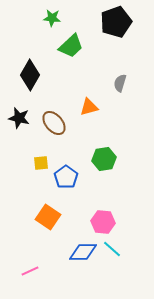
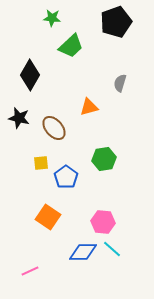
brown ellipse: moved 5 px down
